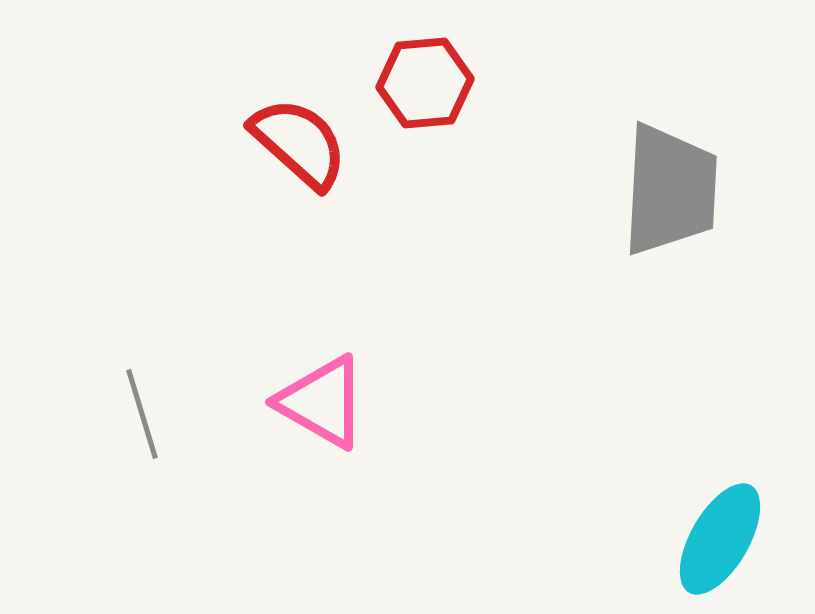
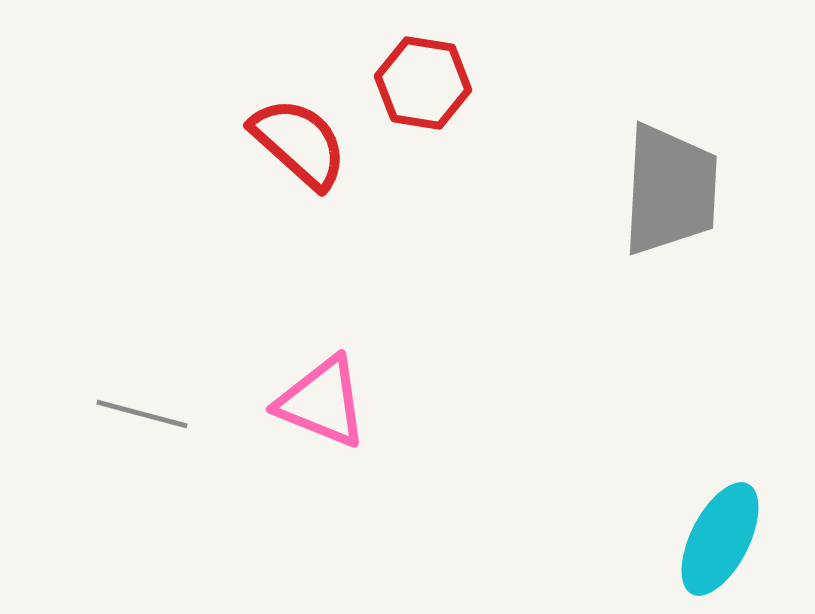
red hexagon: moved 2 px left; rotated 14 degrees clockwise
pink triangle: rotated 8 degrees counterclockwise
gray line: rotated 58 degrees counterclockwise
cyan ellipse: rotated 3 degrees counterclockwise
